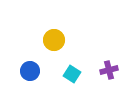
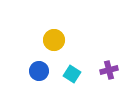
blue circle: moved 9 px right
